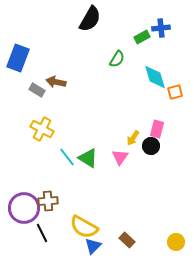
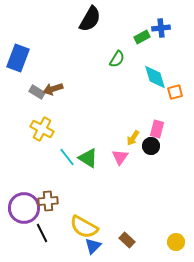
brown arrow: moved 3 px left, 7 px down; rotated 30 degrees counterclockwise
gray rectangle: moved 2 px down
